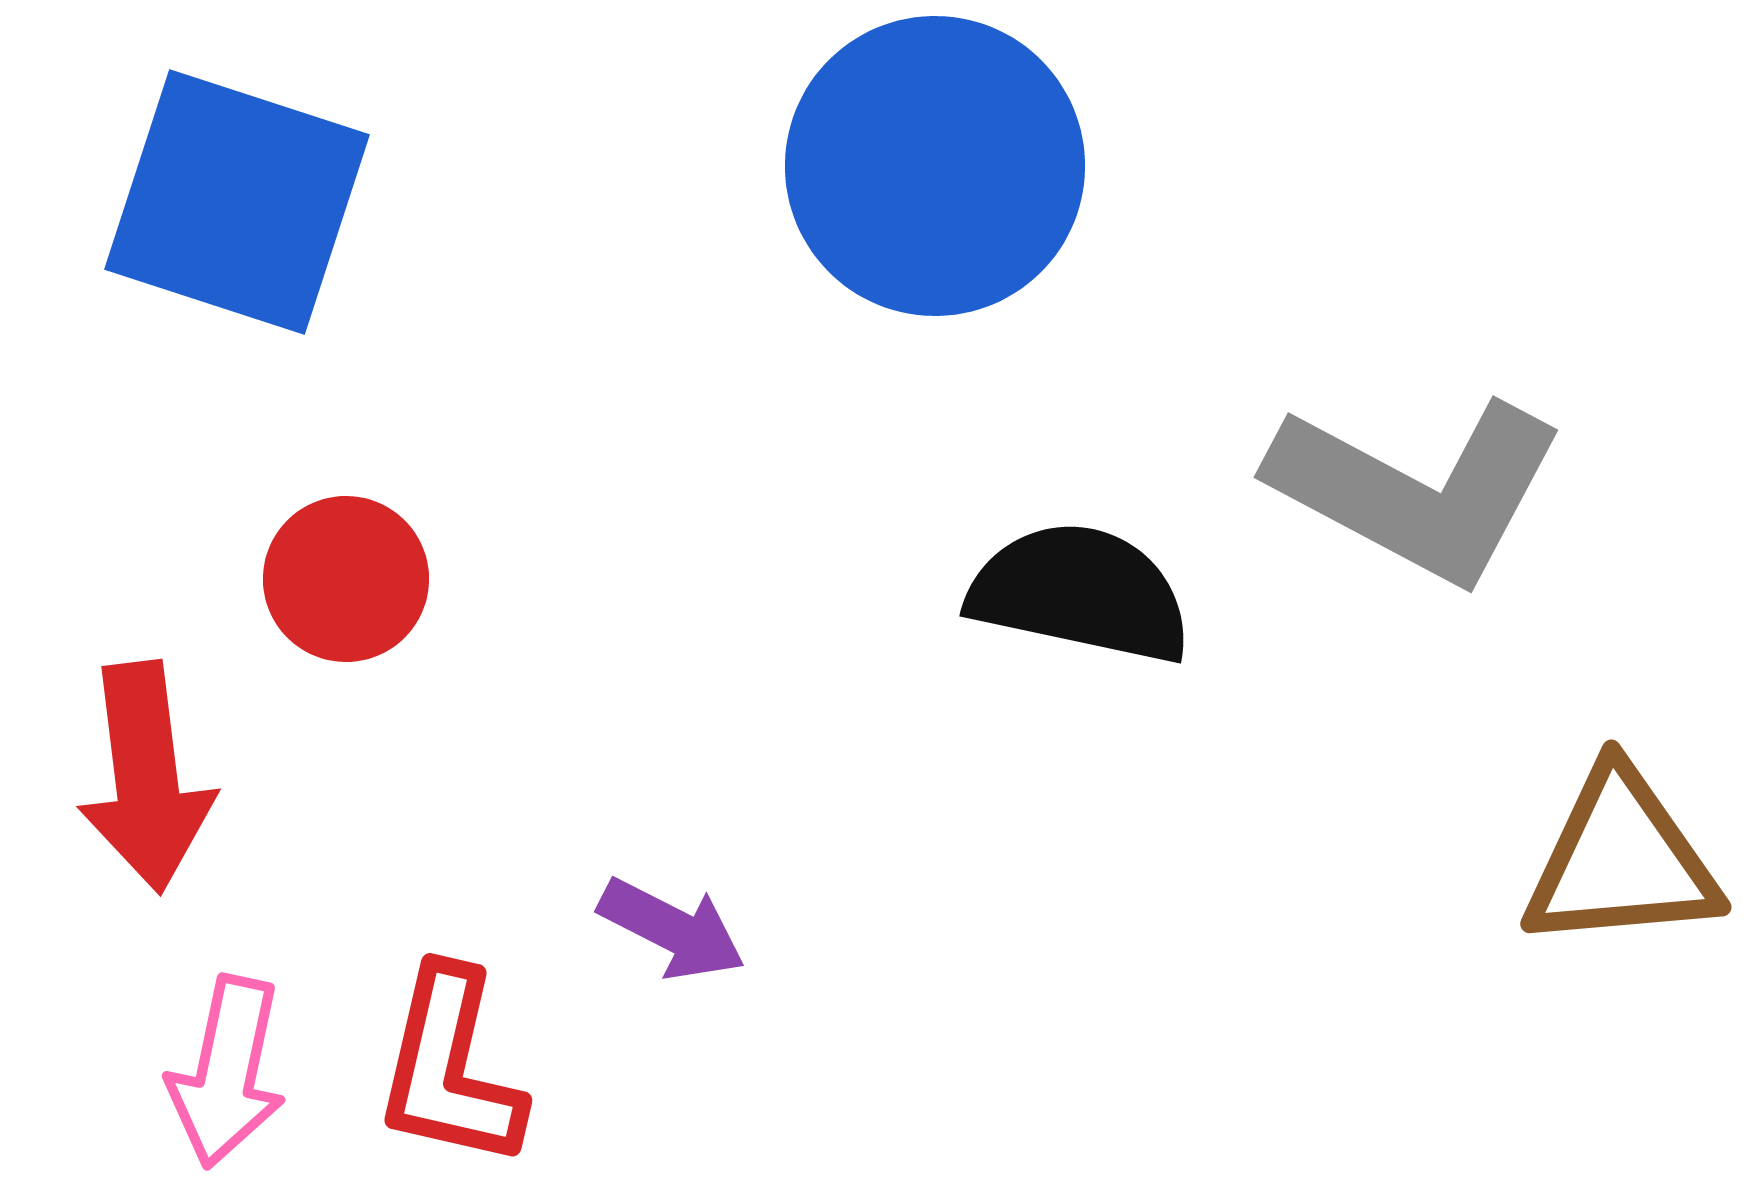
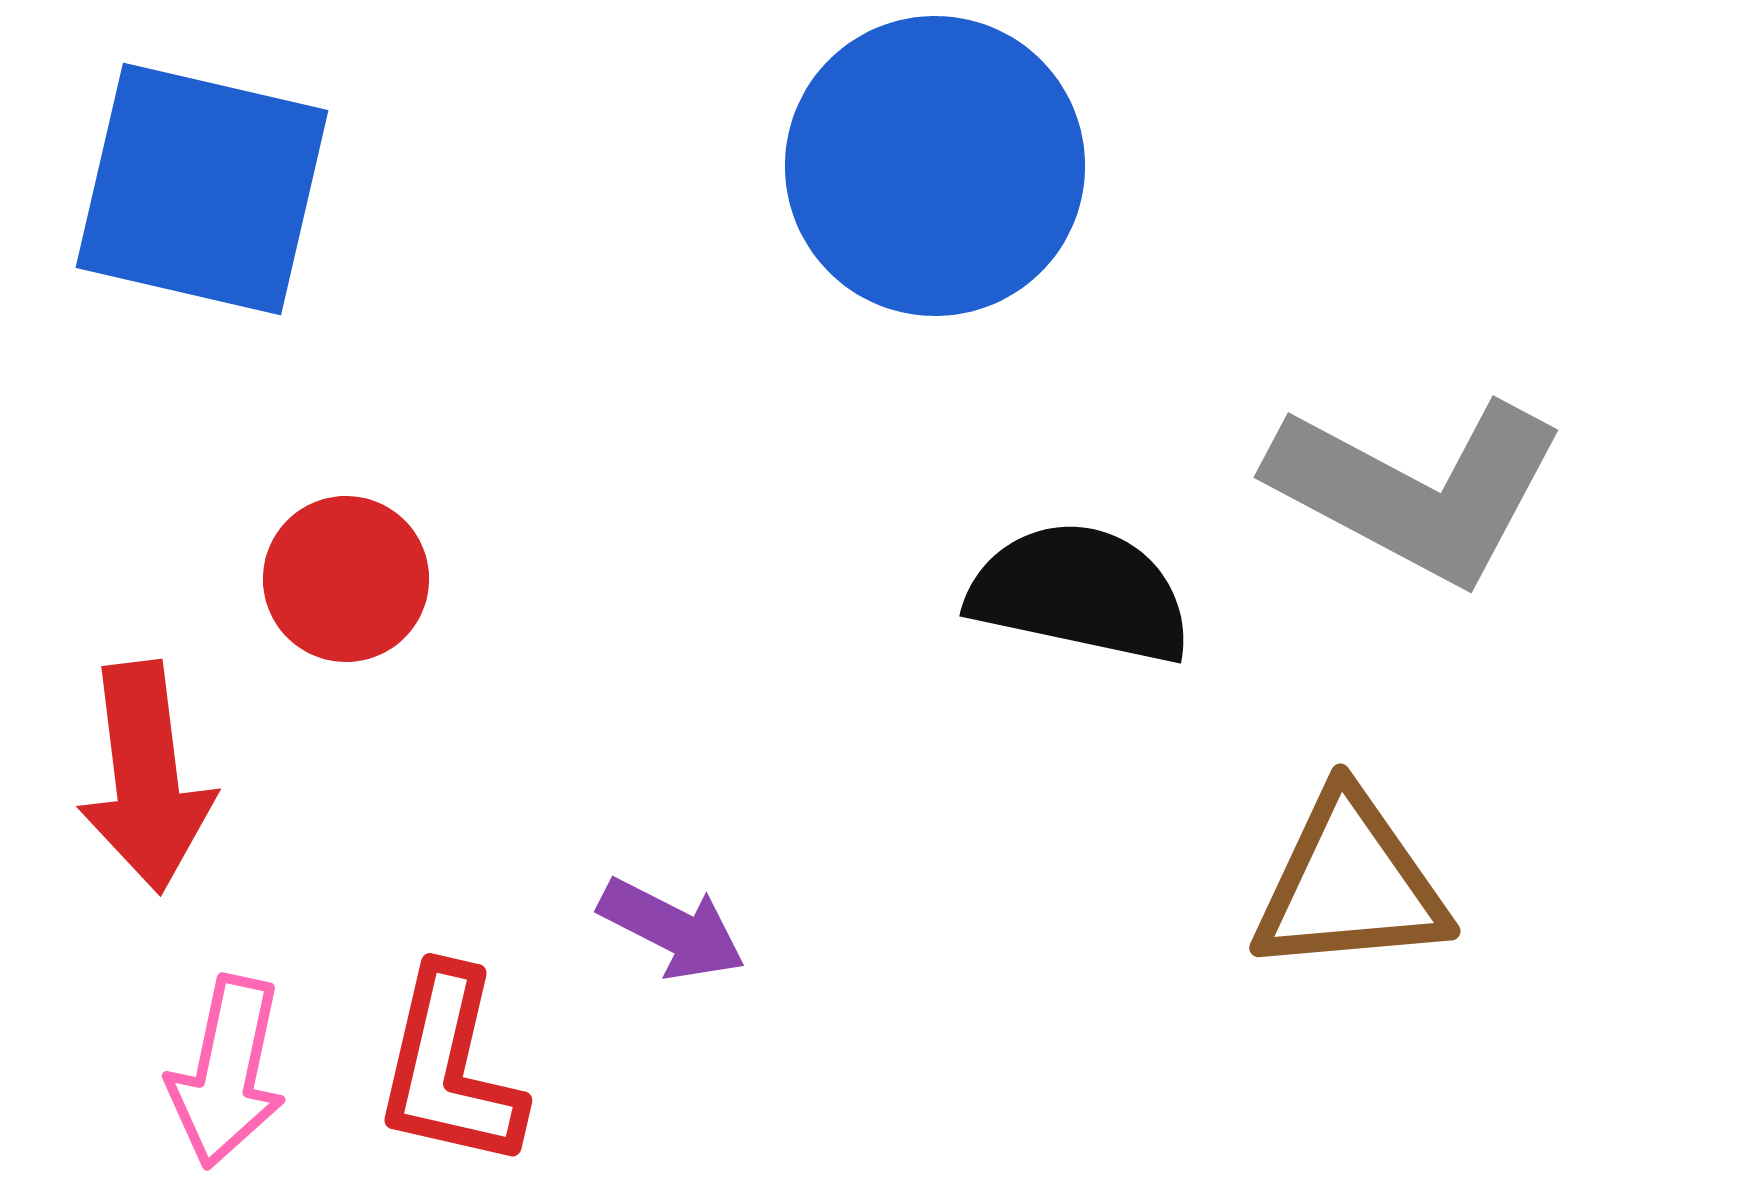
blue square: moved 35 px left, 13 px up; rotated 5 degrees counterclockwise
brown triangle: moved 271 px left, 24 px down
